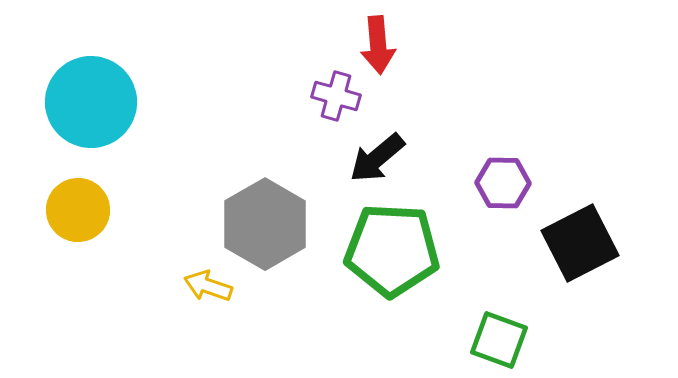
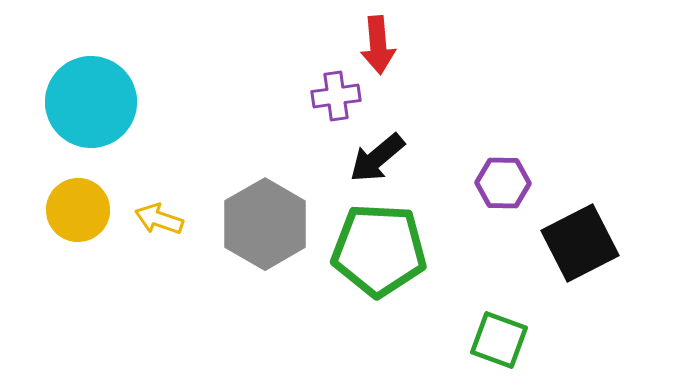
purple cross: rotated 24 degrees counterclockwise
green pentagon: moved 13 px left
yellow arrow: moved 49 px left, 67 px up
